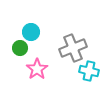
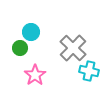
gray cross: rotated 24 degrees counterclockwise
pink star: moved 2 px left, 6 px down
